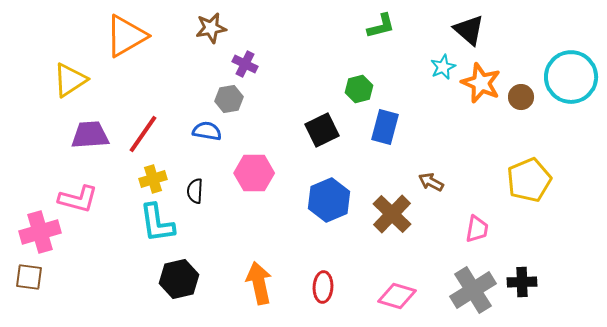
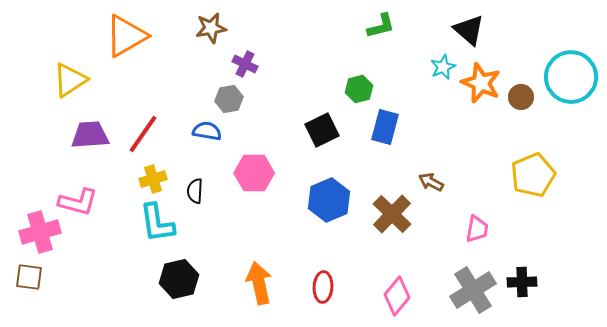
yellow pentagon: moved 4 px right, 5 px up
pink L-shape: moved 3 px down
pink diamond: rotated 66 degrees counterclockwise
